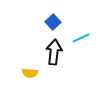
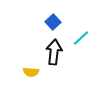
cyan line: rotated 18 degrees counterclockwise
yellow semicircle: moved 1 px right, 1 px up
